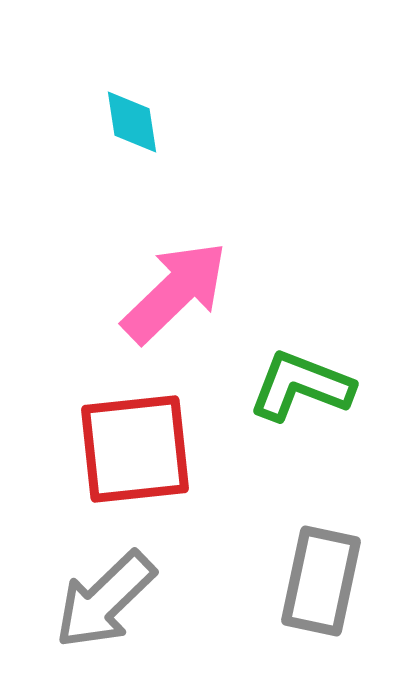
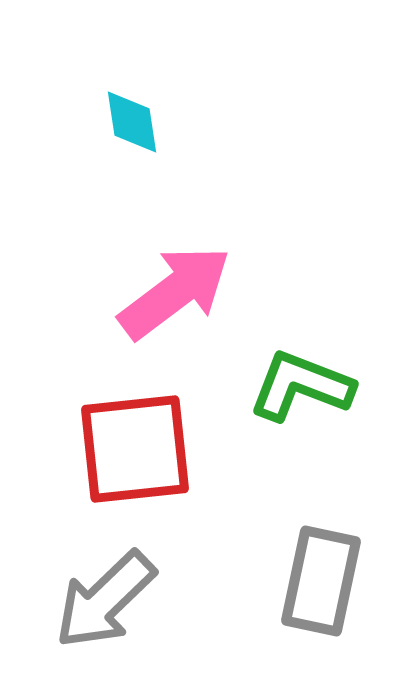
pink arrow: rotated 7 degrees clockwise
